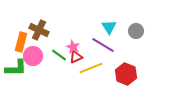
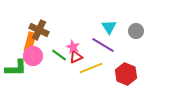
orange rectangle: moved 9 px right
